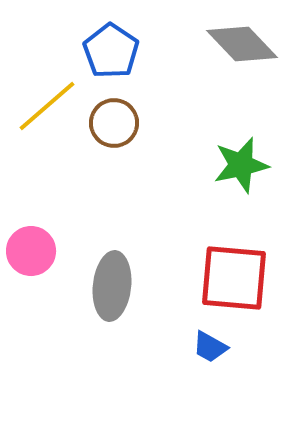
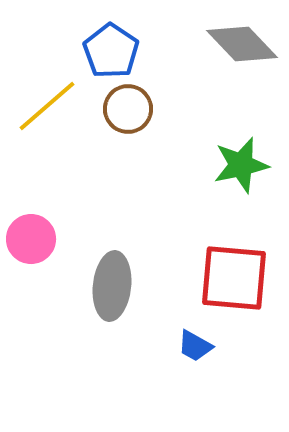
brown circle: moved 14 px right, 14 px up
pink circle: moved 12 px up
blue trapezoid: moved 15 px left, 1 px up
